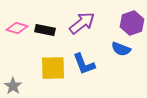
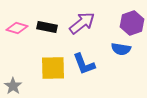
black rectangle: moved 2 px right, 3 px up
blue semicircle: rotated 12 degrees counterclockwise
